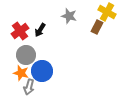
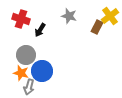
yellow cross: moved 3 px right, 4 px down; rotated 24 degrees clockwise
red cross: moved 1 px right, 12 px up; rotated 36 degrees counterclockwise
